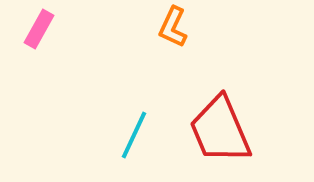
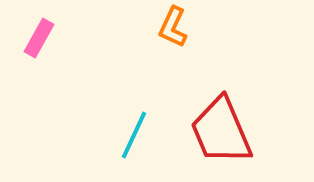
pink rectangle: moved 9 px down
red trapezoid: moved 1 px right, 1 px down
